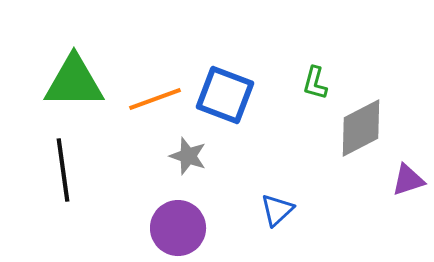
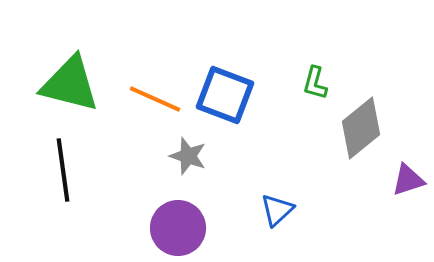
green triangle: moved 4 px left, 2 px down; rotated 14 degrees clockwise
orange line: rotated 44 degrees clockwise
gray diamond: rotated 12 degrees counterclockwise
